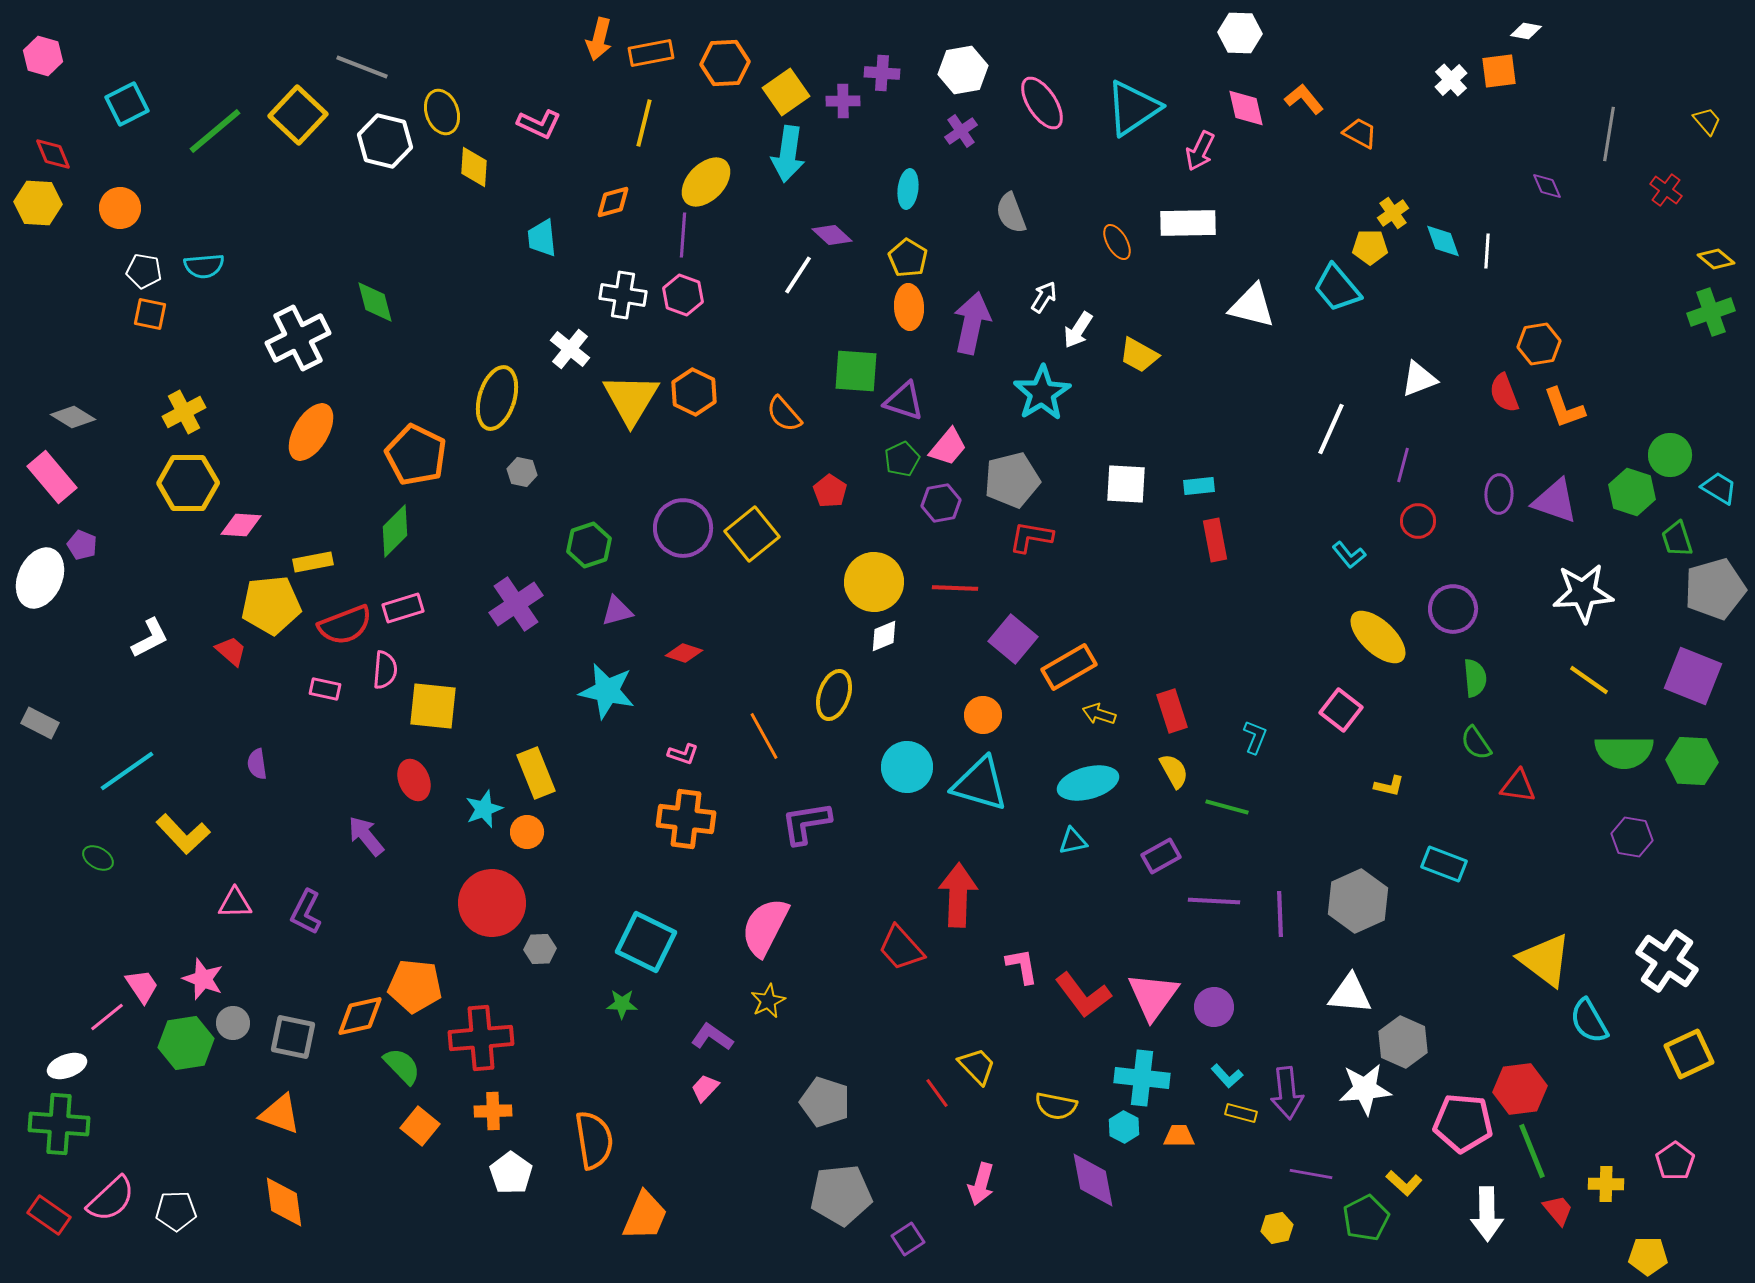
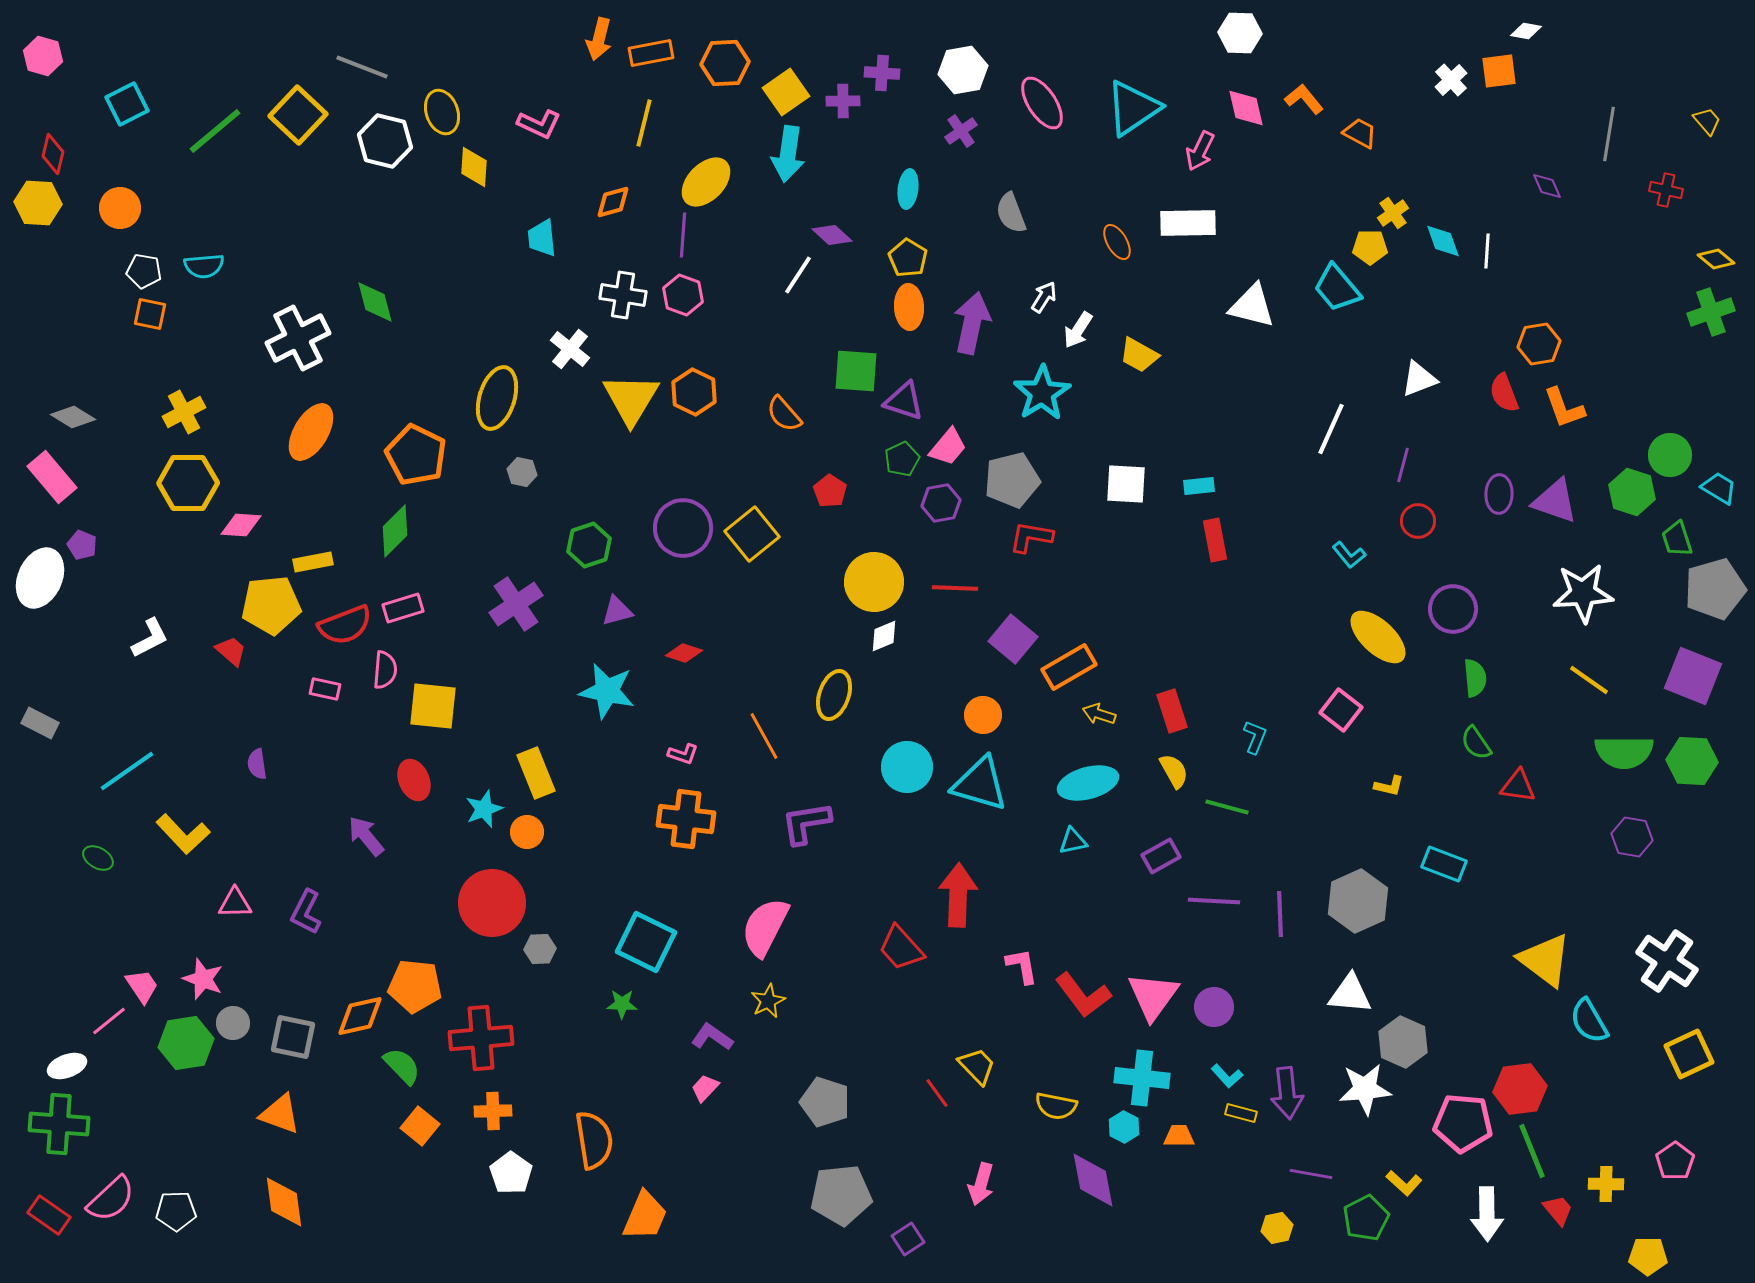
red diamond at (53, 154): rotated 36 degrees clockwise
red cross at (1666, 190): rotated 24 degrees counterclockwise
pink line at (107, 1017): moved 2 px right, 4 px down
